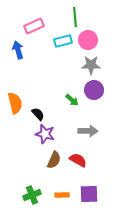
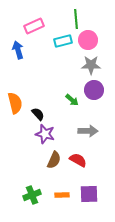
green line: moved 1 px right, 2 px down
